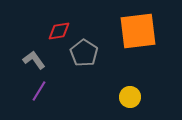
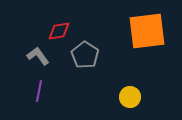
orange square: moved 9 px right
gray pentagon: moved 1 px right, 2 px down
gray L-shape: moved 4 px right, 4 px up
purple line: rotated 20 degrees counterclockwise
